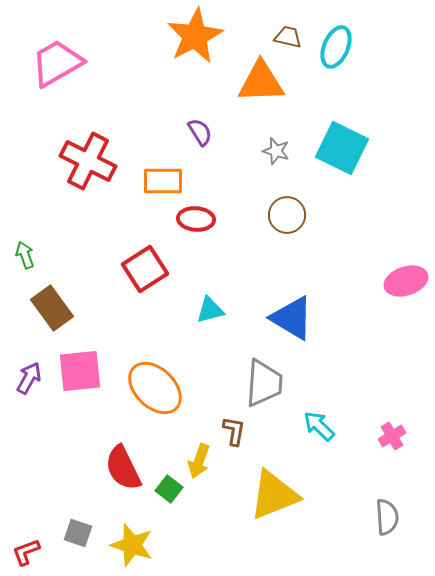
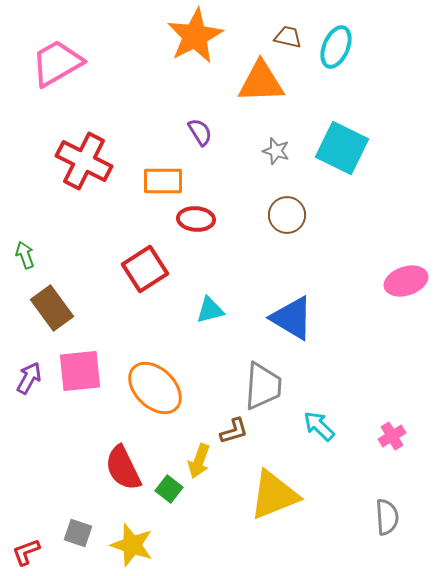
red cross: moved 4 px left
gray trapezoid: moved 1 px left, 3 px down
brown L-shape: rotated 64 degrees clockwise
